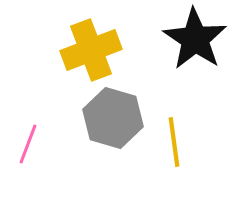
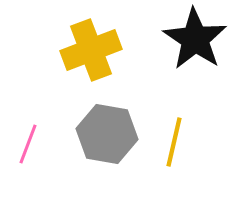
gray hexagon: moved 6 px left, 16 px down; rotated 6 degrees counterclockwise
yellow line: rotated 21 degrees clockwise
